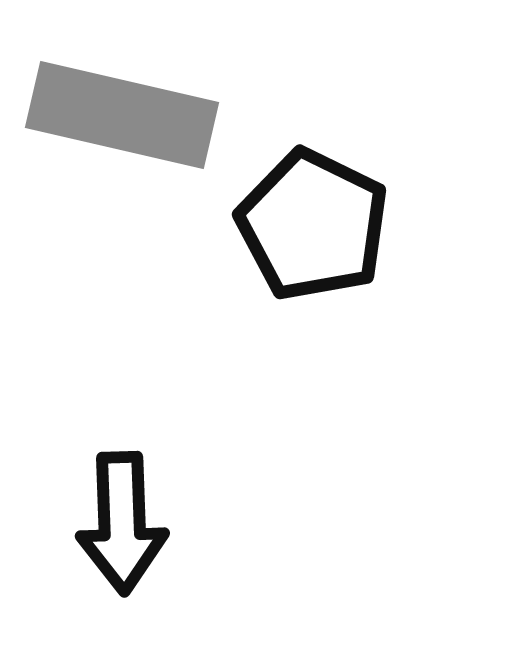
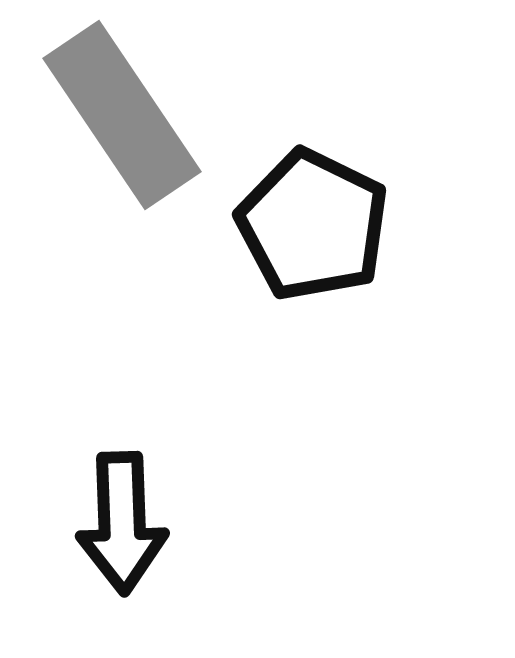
gray rectangle: rotated 43 degrees clockwise
